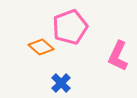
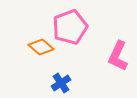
blue cross: rotated 12 degrees clockwise
